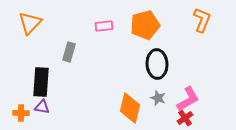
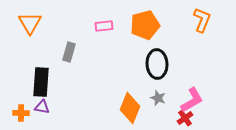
orange triangle: rotated 15 degrees counterclockwise
pink L-shape: moved 4 px right, 1 px down
orange diamond: rotated 8 degrees clockwise
